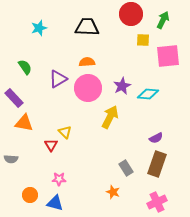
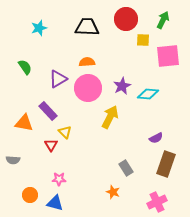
red circle: moved 5 px left, 5 px down
purple rectangle: moved 34 px right, 13 px down
gray semicircle: moved 2 px right, 1 px down
brown rectangle: moved 9 px right
